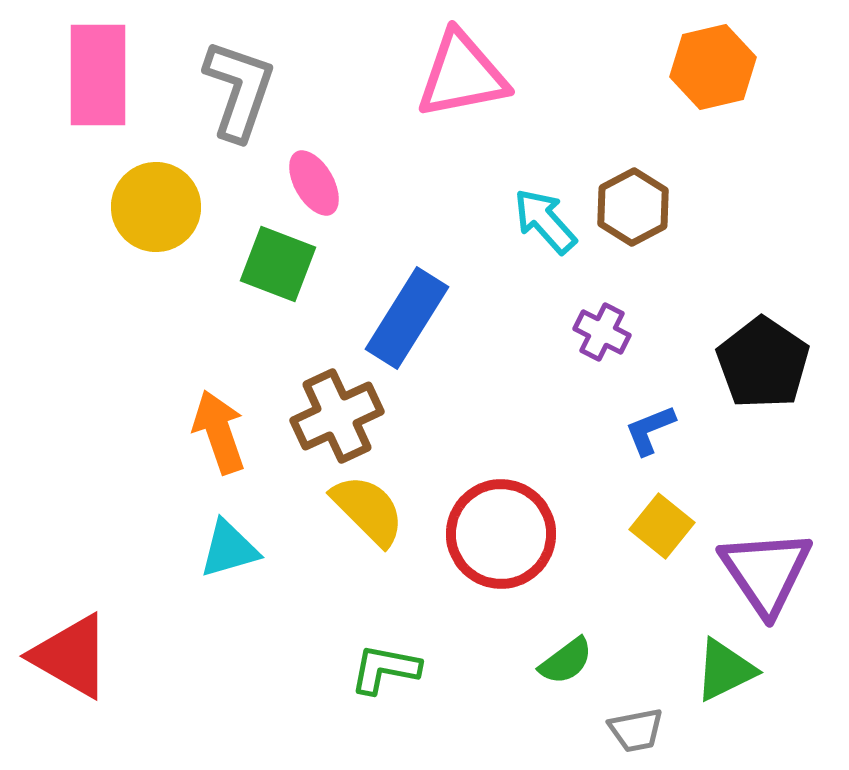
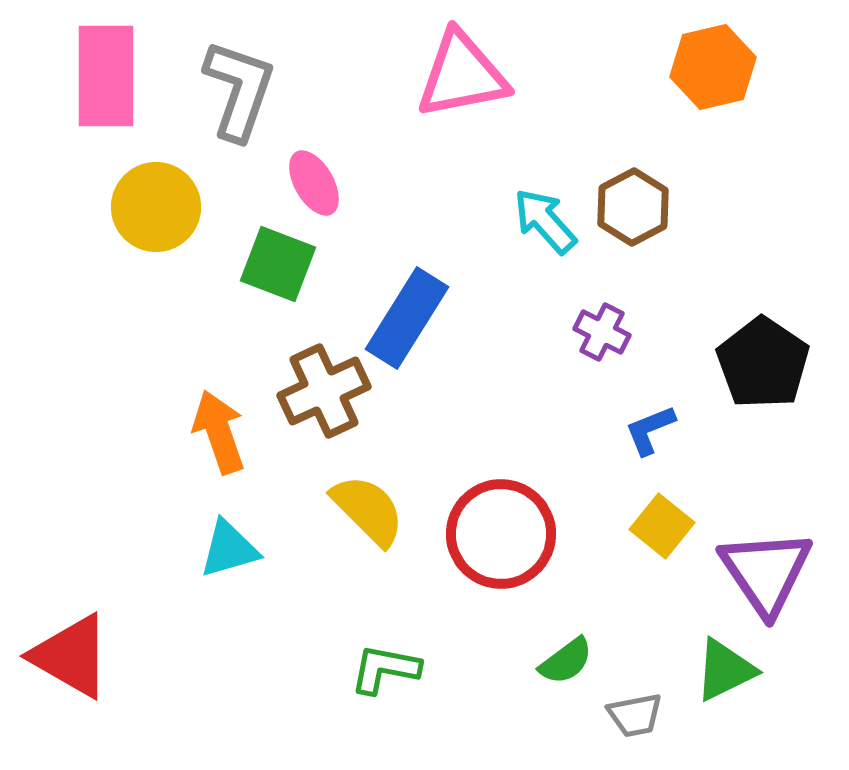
pink rectangle: moved 8 px right, 1 px down
brown cross: moved 13 px left, 25 px up
gray trapezoid: moved 1 px left, 15 px up
